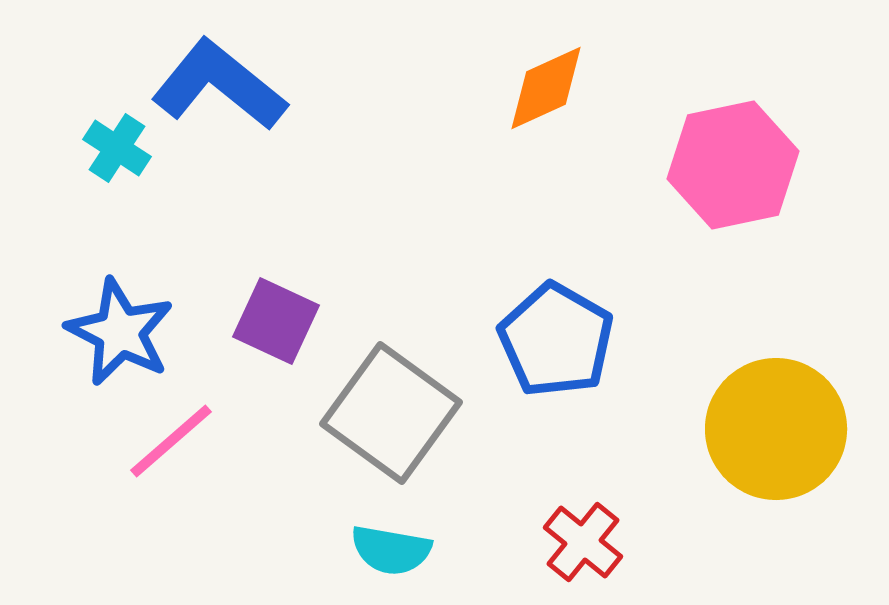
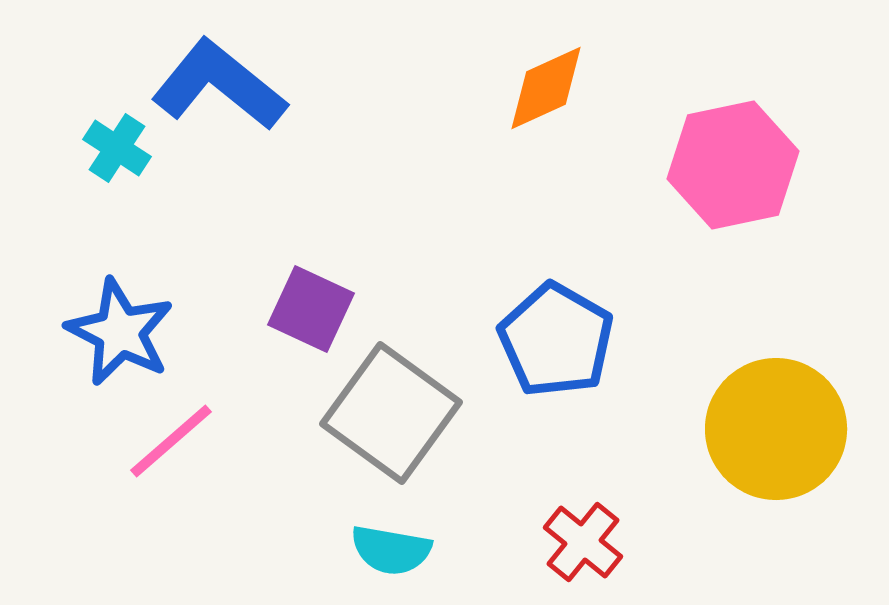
purple square: moved 35 px right, 12 px up
